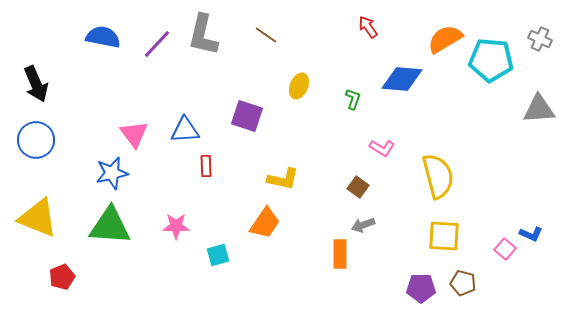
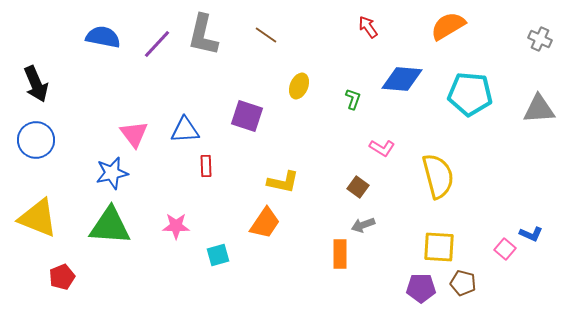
orange semicircle: moved 3 px right, 13 px up
cyan pentagon: moved 21 px left, 34 px down
yellow L-shape: moved 3 px down
yellow square: moved 5 px left, 11 px down
